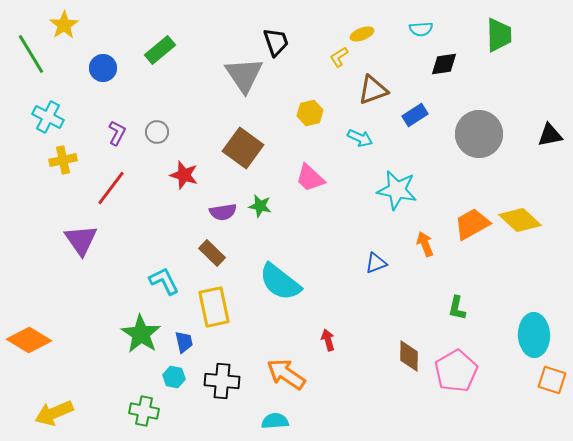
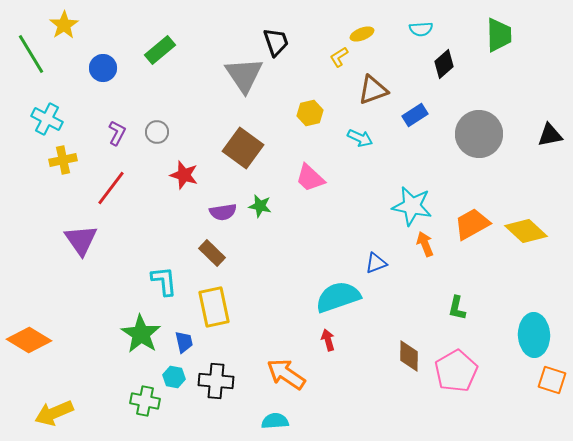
black diamond at (444, 64): rotated 32 degrees counterclockwise
cyan cross at (48, 117): moved 1 px left, 2 px down
cyan star at (397, 190): moved 15 px right, 16 px down
yellow diamond at (520, 220): moved 6 px right, 11 px down
cyan L-shape at (164, 281): rotated 20 degrees clockwise
cyan semicircle at (280, 282): moved 58 px right, 15 px down; rotated 123 degrees clockwise
black cross at (222, 381): moved 6 px left
green cross at (144, 411): moved 1 px right, 10 px up
